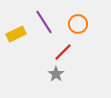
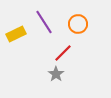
red line: moved 1 px down
